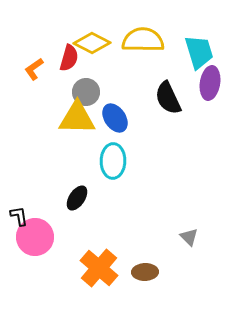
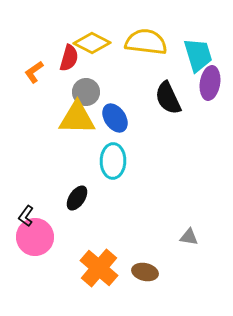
yellow semicircle: moved 3 px right, 2 px down; rotated 6 degrees clockwise
cyan trapezoid: moved 1 px left, 3 px down
orange L-shape: moved 3 px down
black L-shape: moved 7 px right; rotated 135 degrees counterclockwise
gray triangle: rotated 36 degrees counterclockwise
brown ellipse: rotated 15 degrees clockwise
